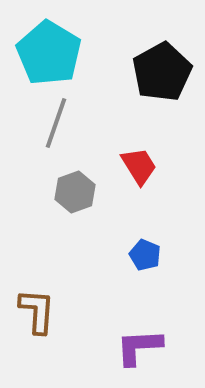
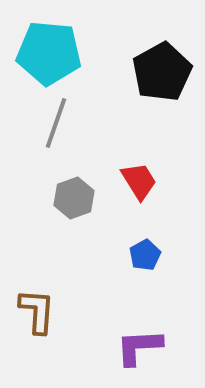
cyan pentagon: rotated 26 degrees counterclockwise
red trapezoid: moved 15 px down
gray hexagon: moved 1 px left, 6 px down
blue pentagon: rotated 20 degrees clockwise
